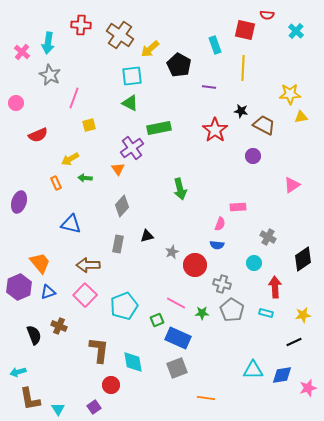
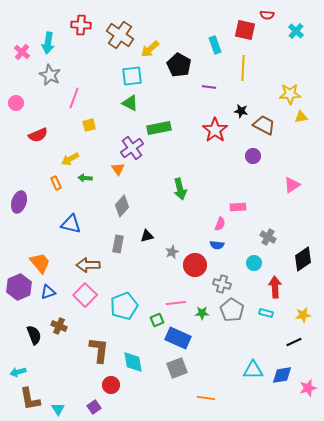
pink line at (176, 303): rotated 36 degrees counterclockwise
